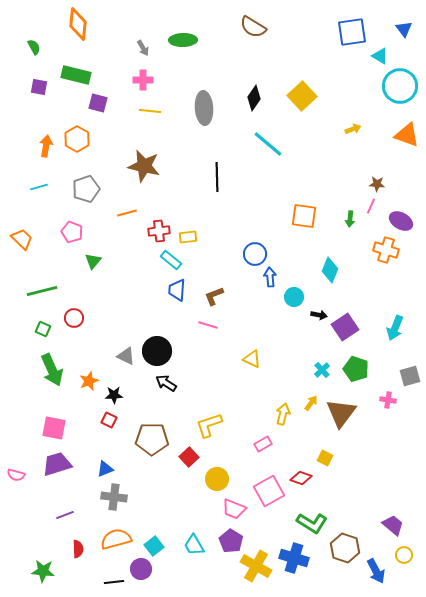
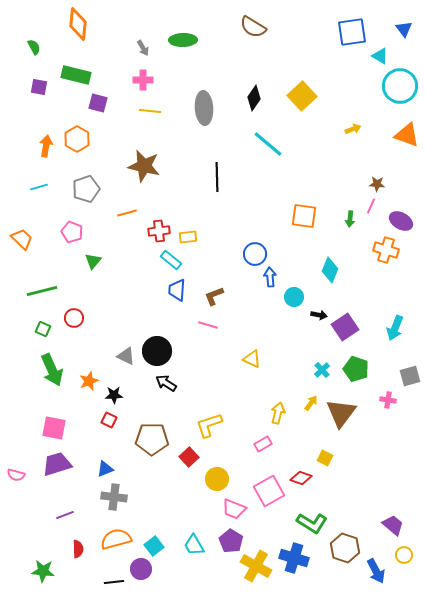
yellow arrow at (283, 414): moved 5 px left, 1 px up
